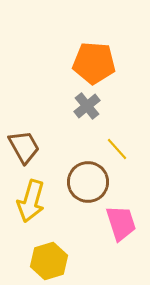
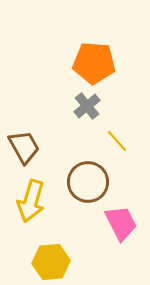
yellow line: moved 8 px up
pink trapezoid: rotated 9 degrees counterclockwise
yellow hexagon: moved 2 px right, 1 px down; rotated 12 degrees clockwise
